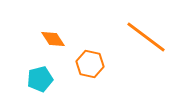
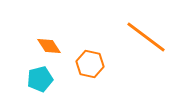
orange diamond: moved 4 px left, 7 px down
